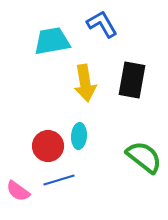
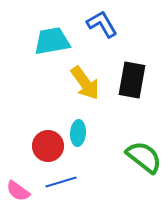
yellow arrow: rotated 27 degrees counterclockwise
cyan ellipse: moved 1 px left, 3 px up
blue line: moved 2 px right, 2 px down
